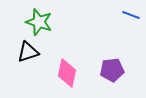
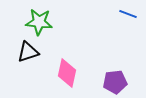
blue line: moved 3 px left, 1 px up
green star: rotated 12 degrees counterclockwise
purple pentagon: moved 3 px right, 12 px down
